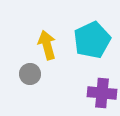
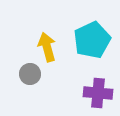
yellow arrow: moved 2 px down
purple cross: moved 4 px left
